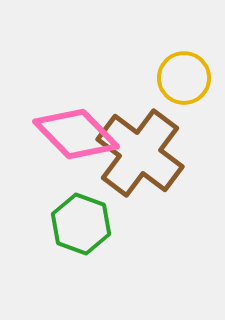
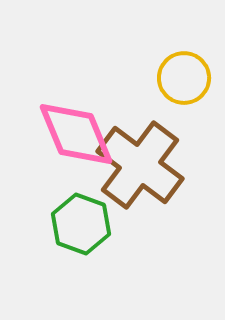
pink diamond: rotated 22 degrees clockwise
brown cross: moved 12 px down
